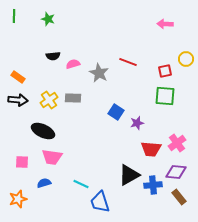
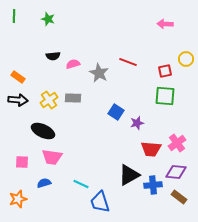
brown rectangle: rotated 14 degrees counterclockwise
